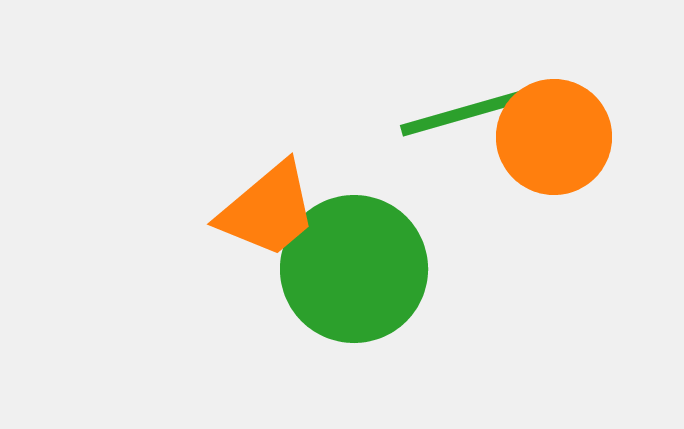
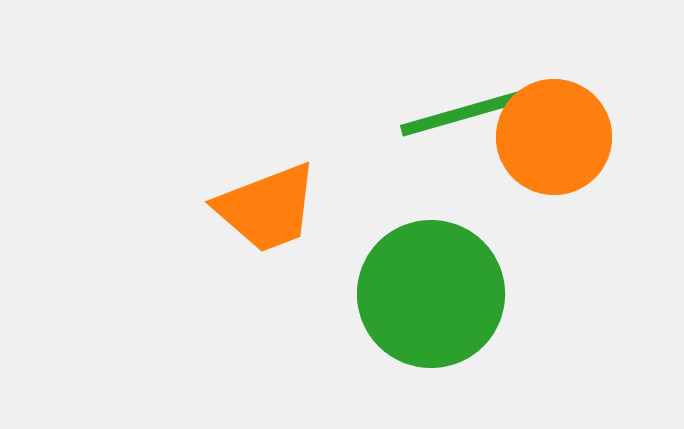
orange trapezoid: moved 1 px left, 2 px up; rotated 19 degrees clockwise
green circle: moved 77 px right, 25 px down
